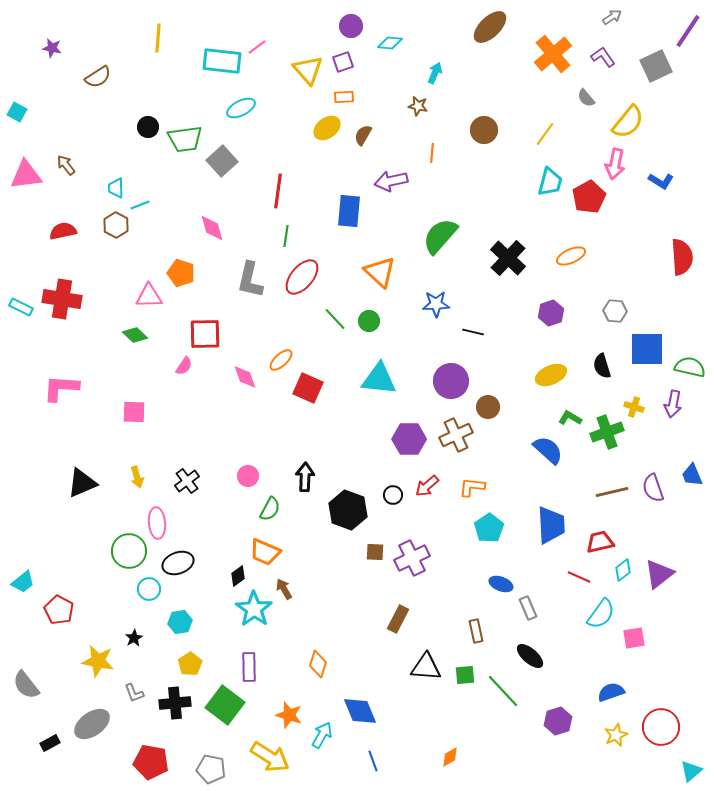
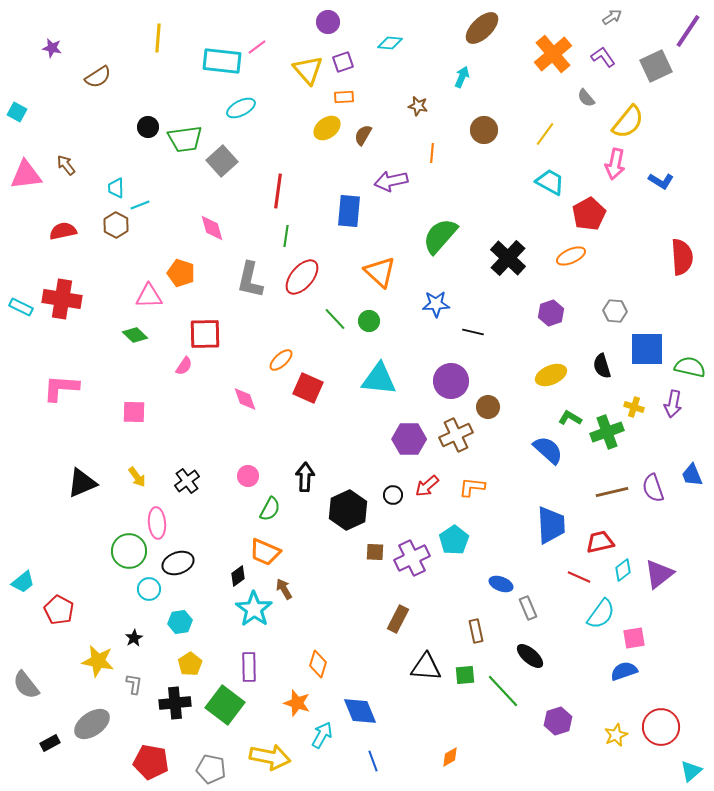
purple circle at (351, 26): moved 23 px left, 4 px up
brown ellipse at (490, 27): moved 8 px left, 1 px down
cyan arrow at (435, 73): moved 27 px right, 4 px down
cyan trapezoid at (550, 182): rotated 76 degrees counterclockwise
red pentagon at (589, 197): moved 17 px down
pink diamond at (245, 377): moved 22 px down
yellow arrow at (137, 477): rotated 20 degrees counterclockwise
black hexagon at (348, 510): rotated 15 degrees clockwise
cyan pentagon at (489, 528): moved 35 px left, 12 px down
blue semicircle at (611, 692): moved 13 px right, 21 px up
gray L-shape at (134, 693): moved 9 px up; rotated 150 degrees counterclockwise
orange star at (289, 715): moved 8 px right, 12 px up
yellow arrow at (270, 757): rotated 21 degrees counterclockwise
